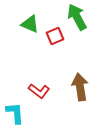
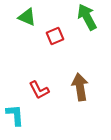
green arrow: moved 10 px right
green triangle: moved 3 px left, 7 px up
red L-shape: moved 1 px up; rotated 25 degrees clockwise
cyan L-shape: moved 2 px down
